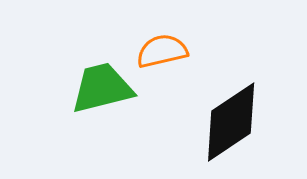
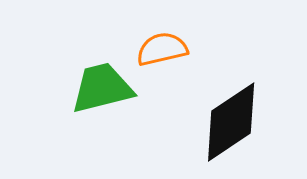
orange semicircle: moved 2 px up
